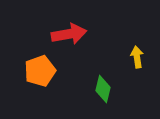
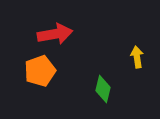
red arrow: moved 14 px left
